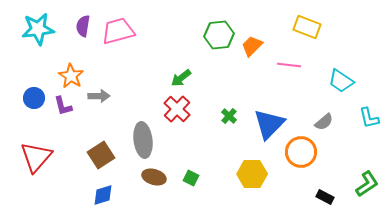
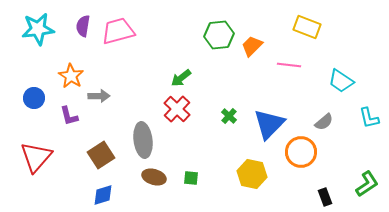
purple L-shape: moved 6 px right, 10 px down
yellow hexagon: rotated 12 degrees clockwise
green square: rotated 21 degrees counterclockwise
black rectangle: rotated 42 degrees clockwise
